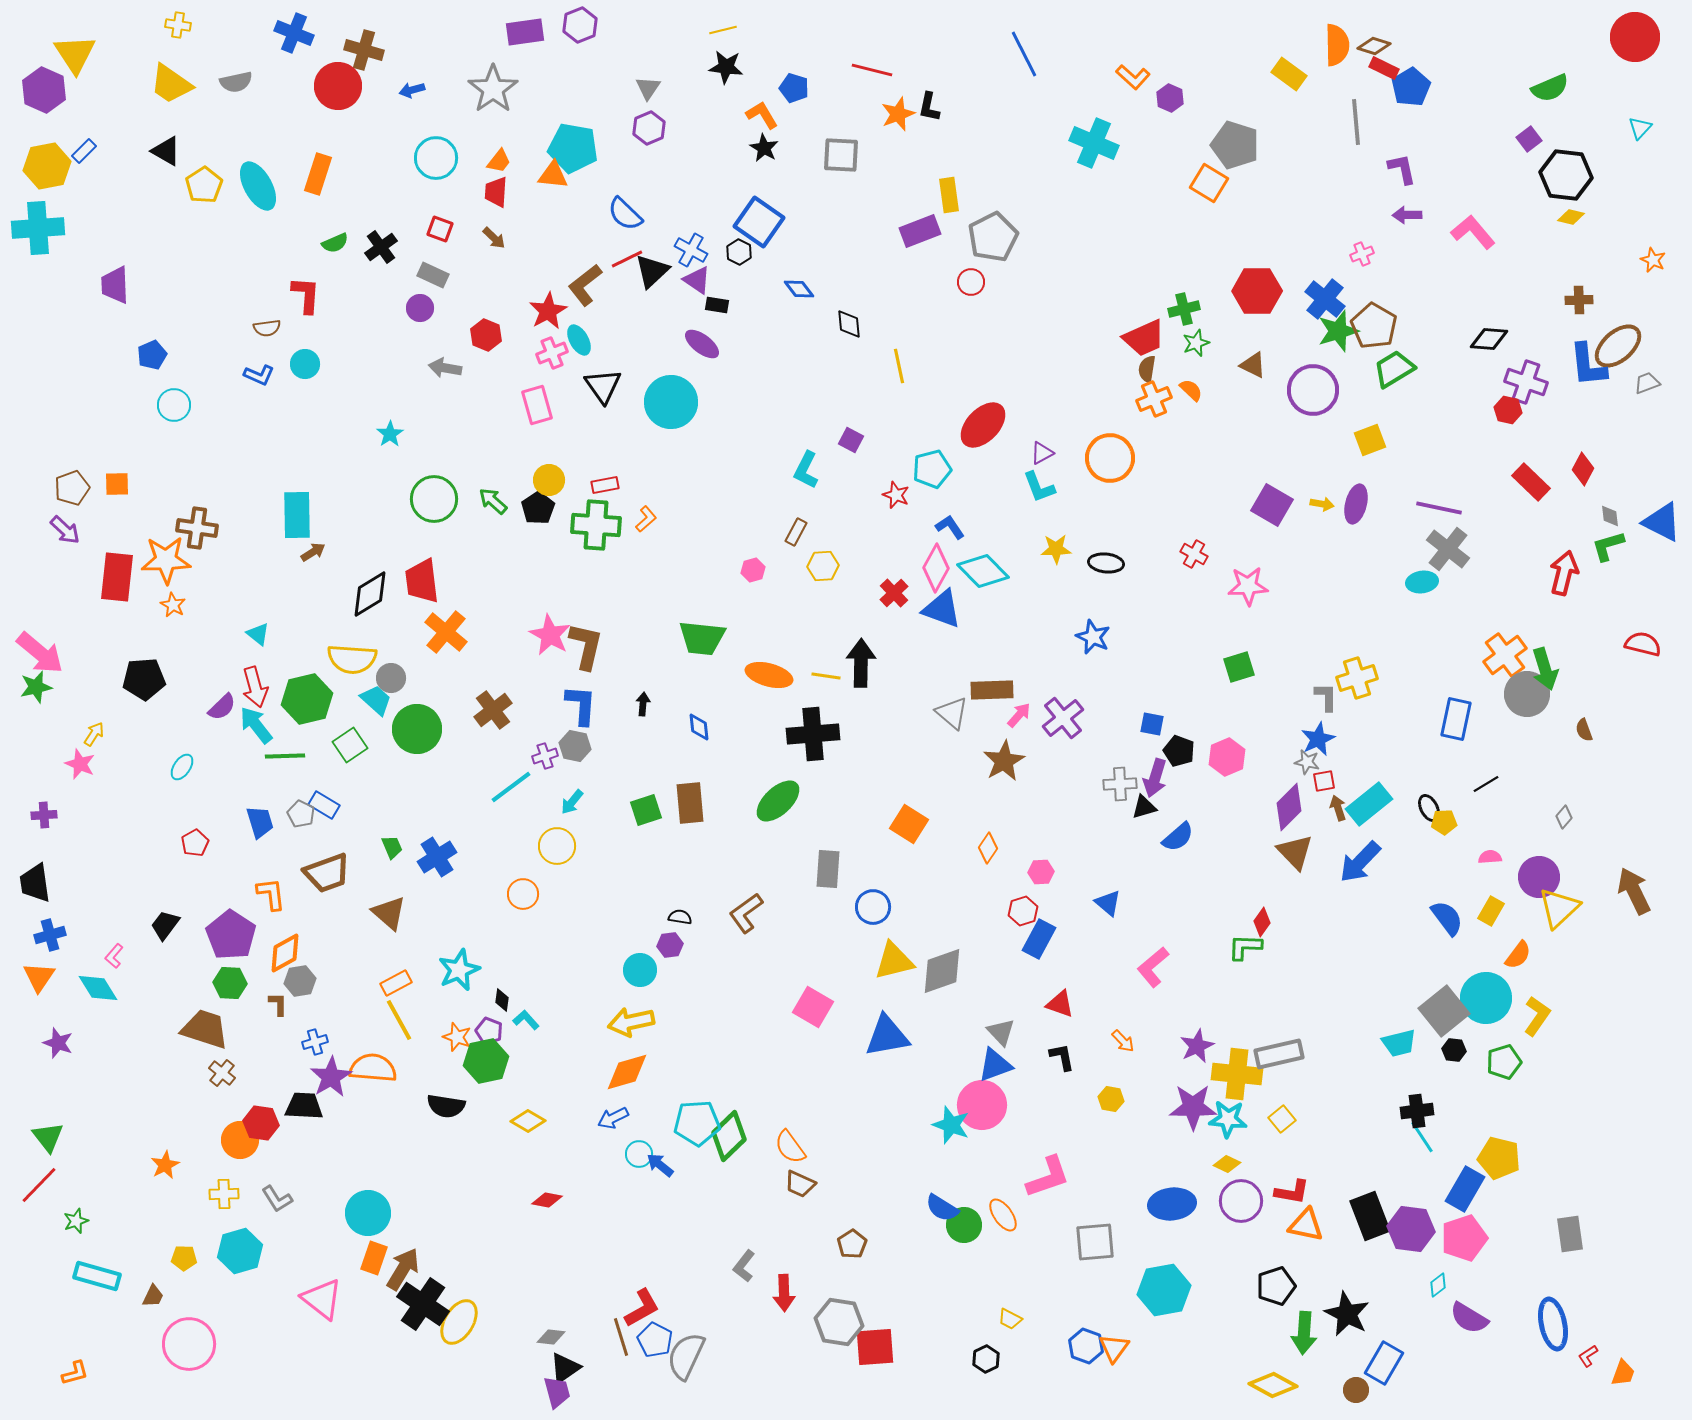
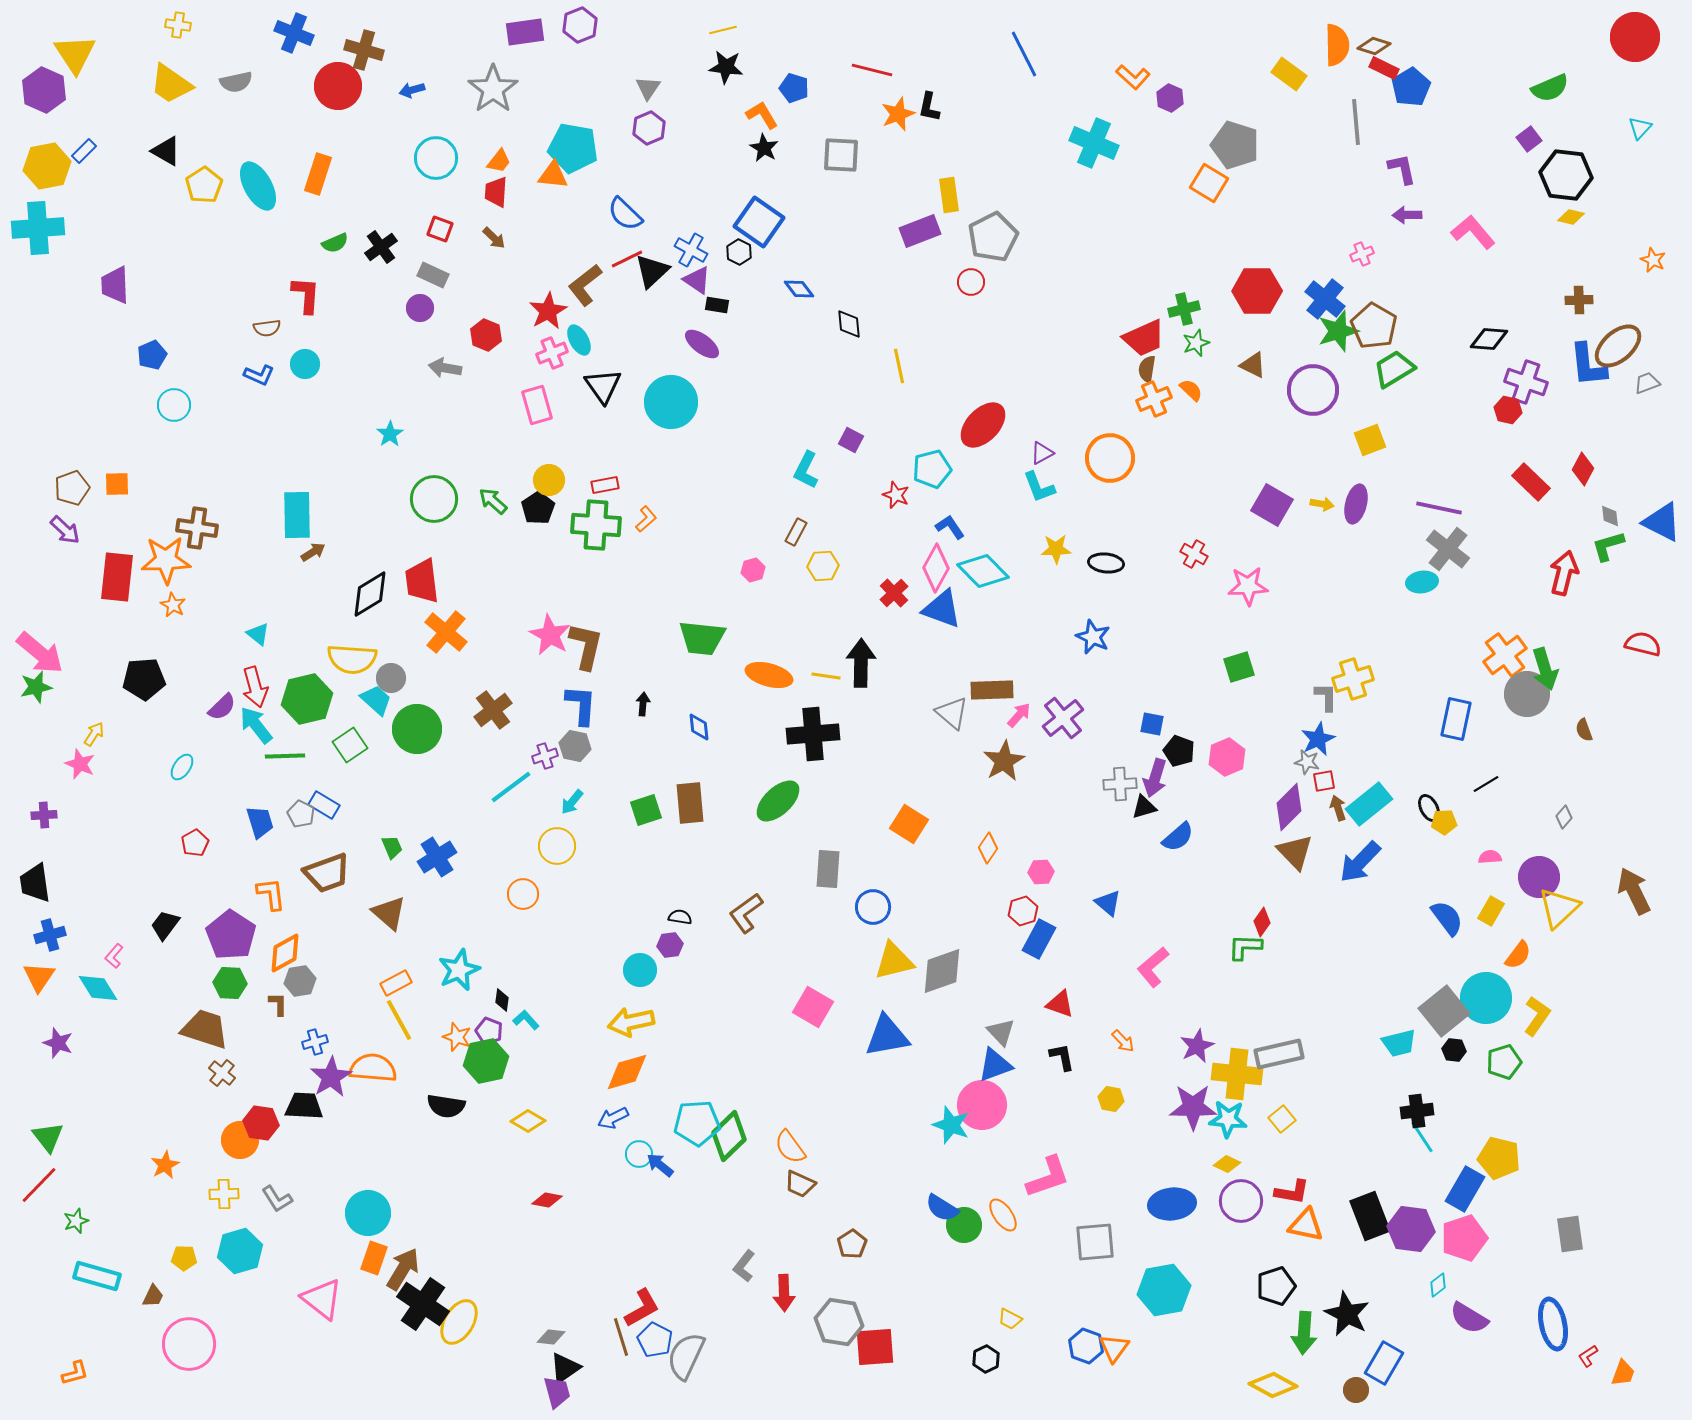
yellow cross at (1357, 678): moved 4 px left, 1 px down
